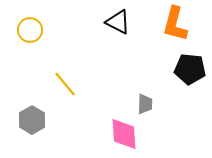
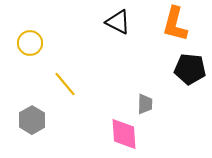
yellow circle: moved 13 px down
